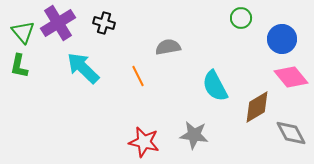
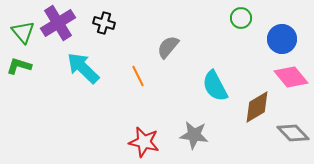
gray semicircle: rotated 40 degrees counterclockwise
green L-shape: rotated 95 degrees clockwise
gray diamond: moved 2 px right; rotated 16 degrees counterclockwise
